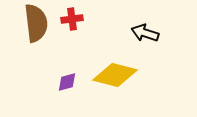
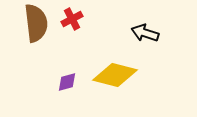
red cross: rotated 20 degrees counterclockwise
